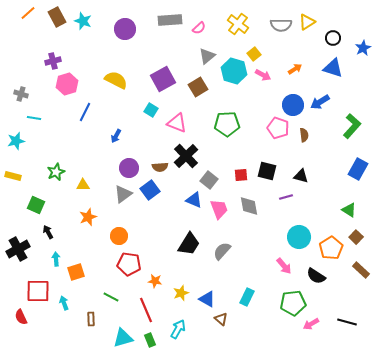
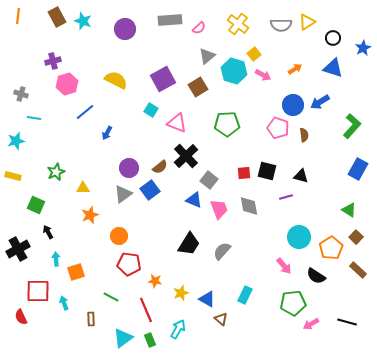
orange line at (28, 13): moved 10 px left, 3 px down; rotated 42 degrees counterclockwise
blue line at (85, 112): rotated 24 degrees clockwise
blue arrow at (116, 136): moved 9 px left, 3 px up
brown semicircle at (160, 167): rotated 35 degrees counterclockwise
red square at (241, 175): moved 3 px right, 2 px up
yellow triangle at (83, 185): moved 3 px down
orange star at (88, 217): moved 2 px right, 2 px up
brown rectangle at (361, 270): moved 3 px left
cyan rectangle at (247, 297): moved 2 px left, 2 px up
cyan triangle at (123, 338): rotated 20 degrees counterclockwise
